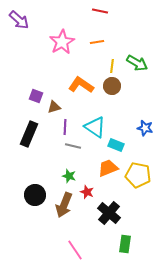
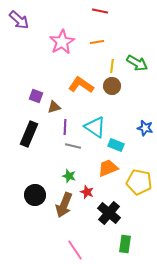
yellow pentagon: moved 1 px right, 7 px down
